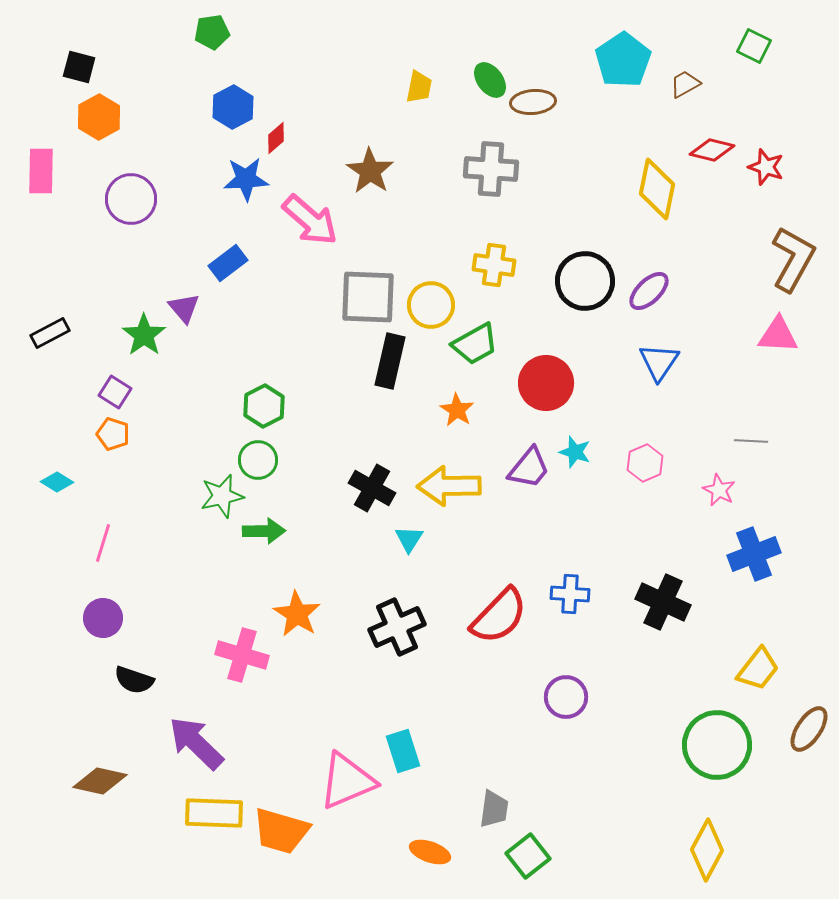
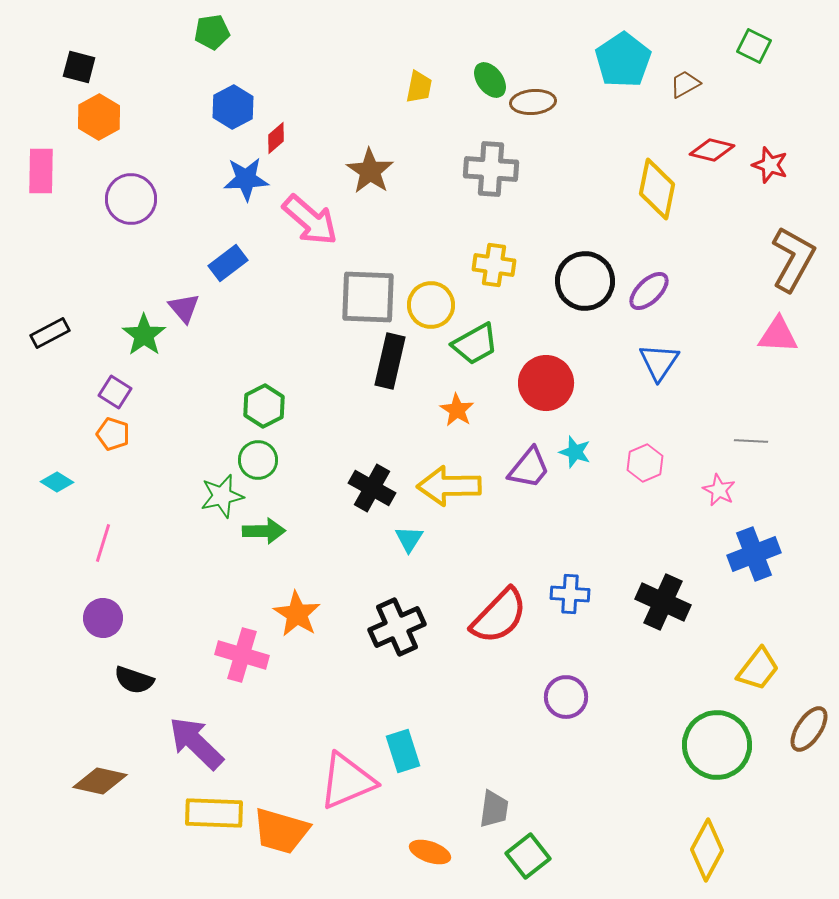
red star at (766, 167): moved 4 px right, 2 px up
